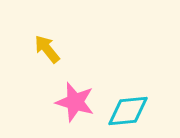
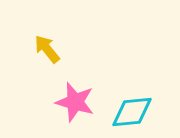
cyan diamond: moved 4 px right, 1 px down
